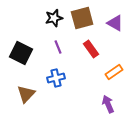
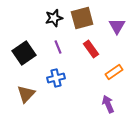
purple triangle: moved 2 px right, 3 px down; rotated 30 degrees clockwise
black square: moved 3 px right; rotated 30 degrees clockwise
